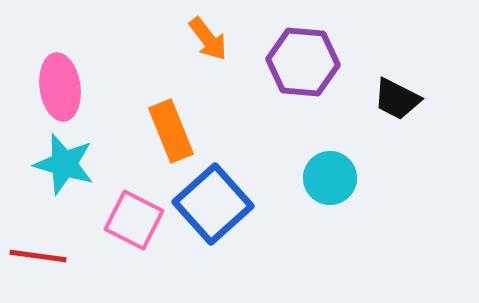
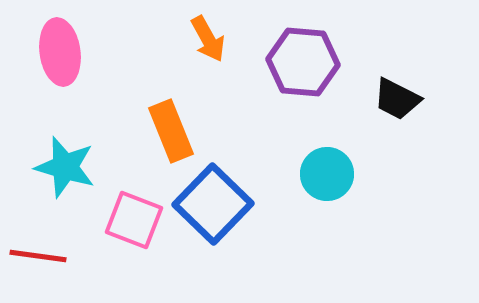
orange arrow: rotated 9 degrees clockwise
pink ellipse: moved 35 px up
cyan star: moved 1 px right, 3 px down
cyan circle: moved 3 px left, 4 px up
blue square: rotated 4 degrees counterclockwise
pink square: rotated 6 degrees counterclockwise
